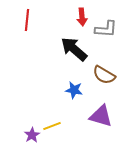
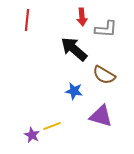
blue star: moved 1 px down
purple star: rotated 14 degrees counterclockwise
